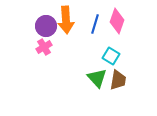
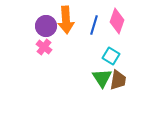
blue line: moved 1 px left, 1 px down
pink cross: rotated 21 degrees counterclockwise
green triangle: moved 5 px right; rotated 10 degrees clockwise
